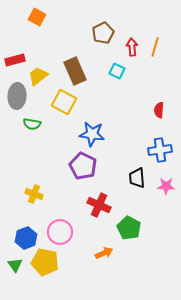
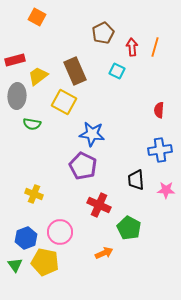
black trapezoid: moved 1 px left, 2 px down
pink star: moved 4 px down
